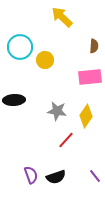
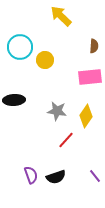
yellow arrow: moved 1 px left, 1 px up
